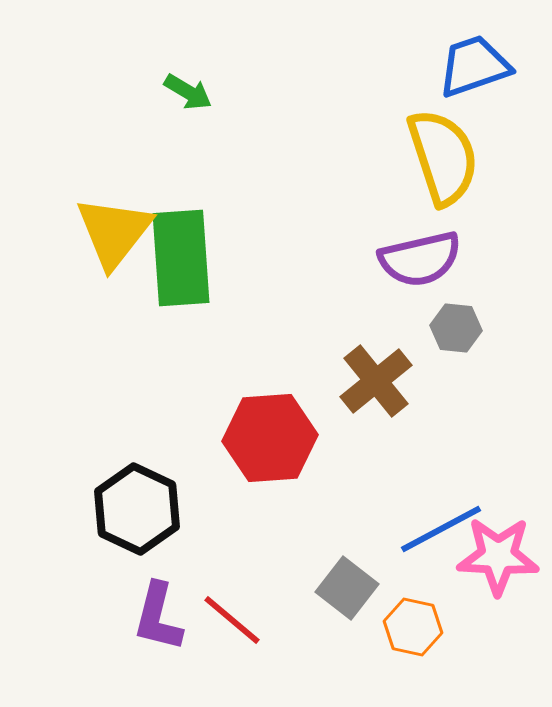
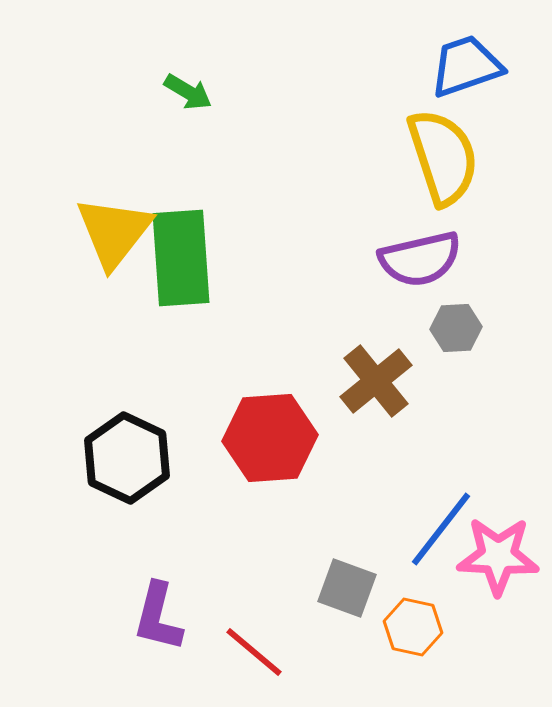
blue trapezoid: moved 8 px left
gray hexagon: rotated 9 degrees counterclockwise
black hexagon: moved 10 px left, 51 px up
blue line: rotated 24 degrees counterclockwise
gray square: rotated 18 degrees counterclockwise
red line: moved 22 px right, 32 px down
